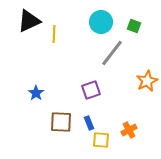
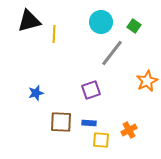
black triangle: rotated 10 degrees clockwise
green square: rotated 16 degrees clockwise
blue star: rotated 21 degrees clockwise
blue rectangle: rotated 64 degrees counterclockwise
